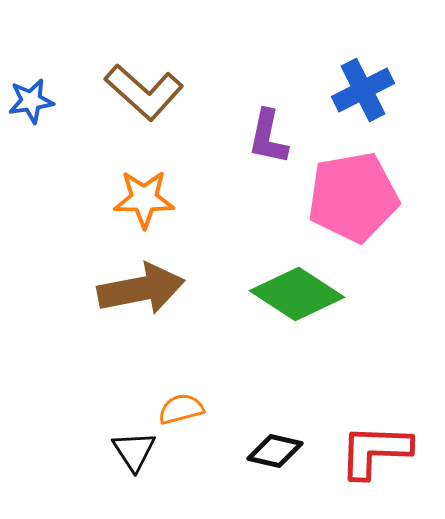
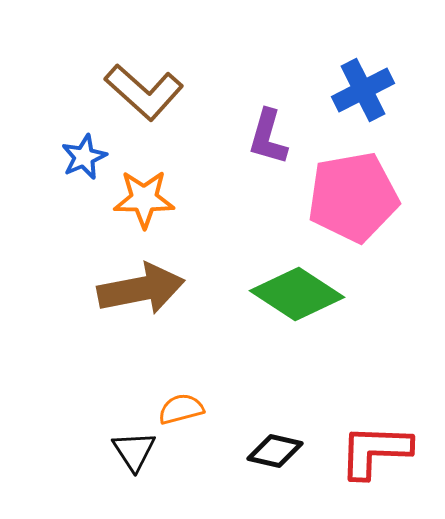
blue star: moved 53 px right, 56 px down; rotated 15 degrees counterclockwise
purple L-shape: rotated 4 degrees clockwise
